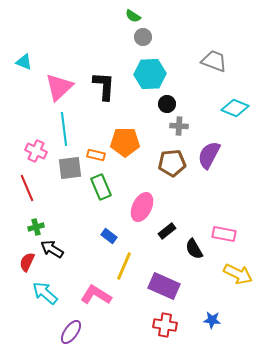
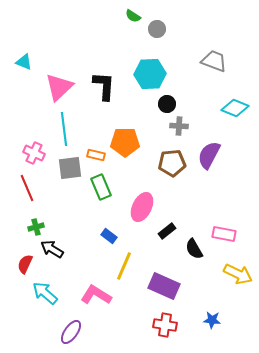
gray circle: moved 14 px right, 8 px up
pink cross: moved 2 px left, 2 px down
red semicircle: moved 2 px left, 2 px down
